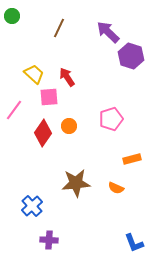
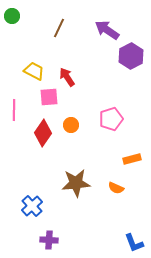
purple arrow: moved 1 px left, 2 px up; rotated 10 degrees counterclockwise
purple hexagon: rotated 15 degrees clockwise
yellow trapezoid: moved 3 px up; rotated 15 degrees counterclockwise
pink line: rotated 35 degrees counterclockwise
orange circle: moved 2 px right, 1 px up
